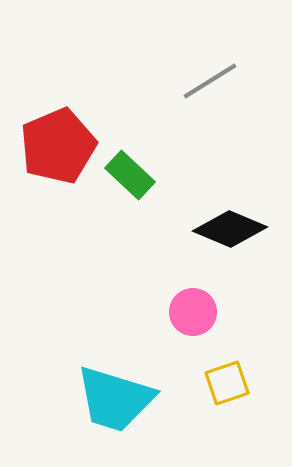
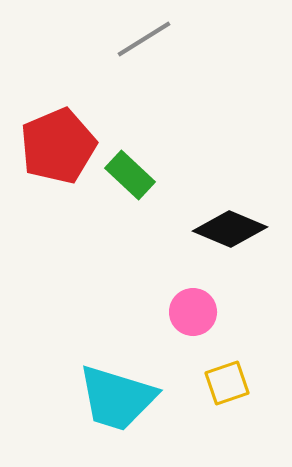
gray line: moved 66 px left, 42 px up
cyan trapezoid: moved 2 px right, 1 px up
